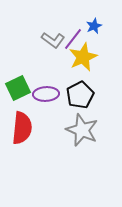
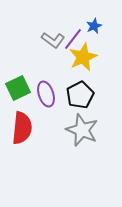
purple ellipse: rotated 75 degrees clockwise
